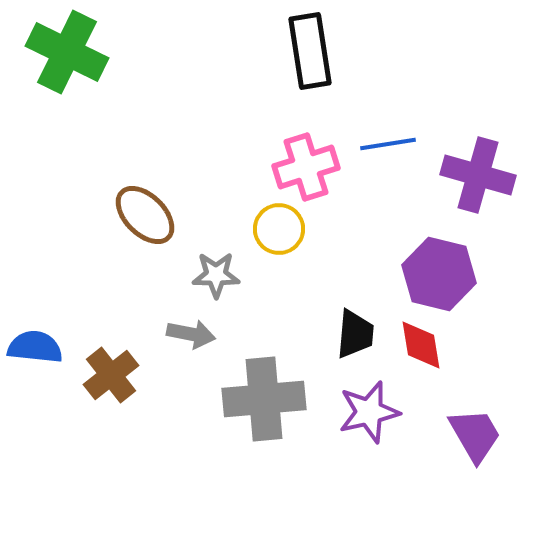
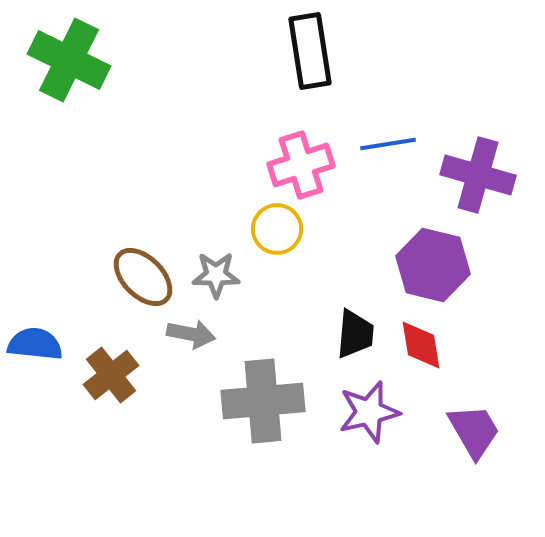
green cross: moved 2 px right, 8 px down
pink cross: moved 5 px left, 2 px up
brown ellipse: moved 2 px left, 62 px down
yellow circle: moved 2 px left
purple hexagon: moved 6 px left, 9 px up
blue semicircle: moved 3 px up
gray cross: moved 1 px left, 2 px down
purple trapezoid: moved 1 px left, 4 px up
